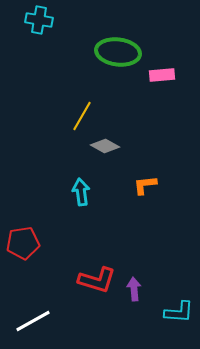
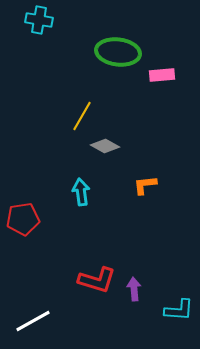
red pentagon: moved 24 px up
cyan L-shape: moved 2 px up
